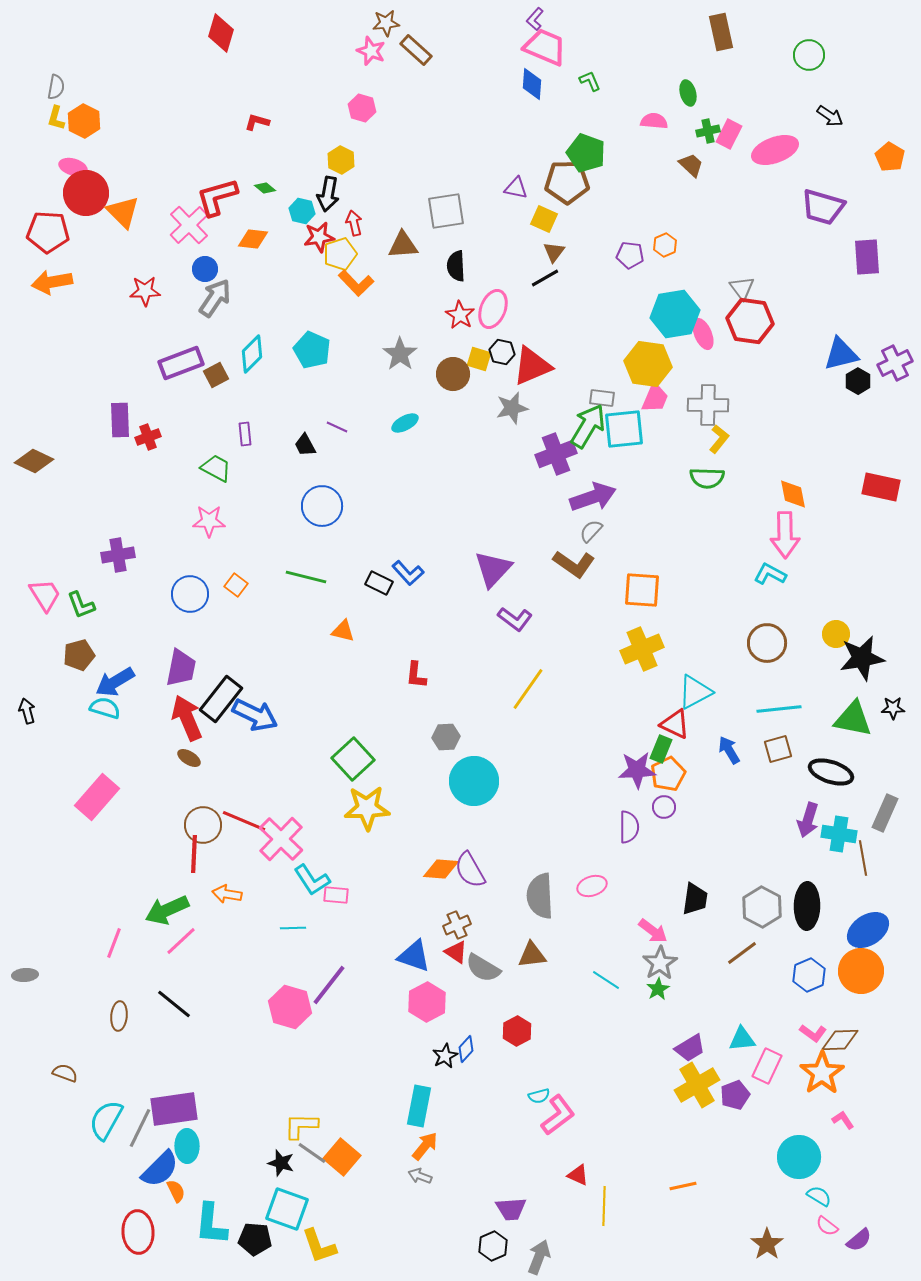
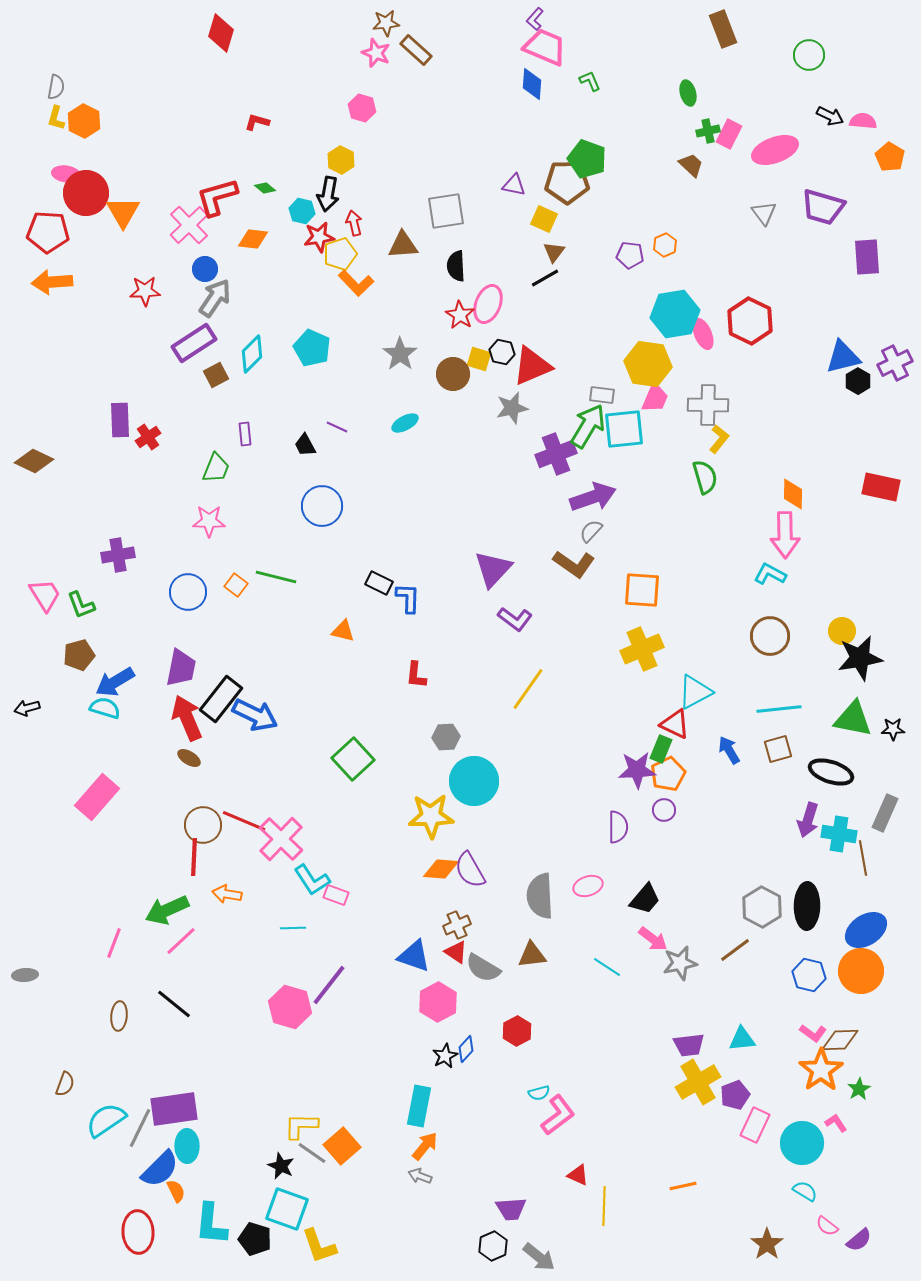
brown rectangle at (721, 32): moved 2 px right, 3 px up; rotated 9 degrees counterclockwise
pink star at (371, 51): moved 5 px right, 2 px down
black arrow at (830, 116): rotated 8 degrees counterclockwise
pink semicircle at (654, 121): moved 209 px right
green pentagon at (586, 153): moved 1 px right, 6 px down
pink ellipse at (73, 167): moved 7 px left, 7 px down; rotated 8 degrees counterclockwise
purple triangle at (516, 188): moved 2 px left, 3 px up
orange triangle at (123, 212): rotated 15 degrees clockwise
orange arrow at (52, 282): rotated 6 degrees clockwise
gray triangle at (742, 288): moved 22 px right, 75 px up
pink ellipse at (493, 309): moved 5 px left, 5 px up
red hexagon at (750, 321): rotated 18 degrees clockwise
cyan pentagon at (312, 350): moved 2 px up
blue triangle at (841, 354): moved 2 px right, 3 px down
purple rectangle at (181, 363): moved 13 px right, 20 px up; rotated 12 degrees counterclockwise
gray rectangle at (602, 398): moved 3 px up
red cross at (148, 437): rotated 15 degrees counterclockwise
green trapezoid at (216, 468): rotated 84 degrees clockwise
green semicircle at (707, 478): moved 2 px left, 1 px up; rotated 108 degrees counterclockwise
orange diamond at (793, 494): rotated 12 degrees clockwise
blue L-shape at (408, 573): moved 25 px down; rotated 136 degrees counterclockwise
green line at (306, 577): moved 30 px left
blue circle at (190, 594): moved 2 px left, 2 px up
yellow circle at (836, 634): moved 6 px right, 3 px up
brown circle at (767, 643): moved 3 px right, 7 px up
black star at (862, 658): moved 2 px left
black star at (893, 708): moved 21 px down
black arrow at (27, 711): moved 3 px up; rotated 90 degrees counterclockwise
purple circle at (664, 807): moved 3 px down
yellow star at (367, 808): moved 64 px right, 8 px down
purple semicircle at (629, 827): moved 11 px left
red line at (194, 854): moved 3 px down
pink ellipse at (592, 886): moved 4 px left
pink rectangle at (336, 895): rotated 15 degrees clockwise
black trapezoid at (695, 899): moved 50 px left; rotated 32 degrees clockwise
blue ellipse at (868, 930): moved 2 px left
pink arrow at (653, 931): moved 8 px down
brown line at (742, 953): moved 7 px left, 3 px up
gray star at (660, 963): moved 20 px right; rotated 20 degrees clockwise
blue hexagon at (809, 975): rotated 24 degrees counterclockwise
cyan line at (606, 980): moved 1 px right, 13 px up
green star at (658, 989): moved 201 px right, 100 px down
pink hexagon at (427, 1002): moved 11 px right
purple trapezoid at (690, 1048): moved 1 px left, 3 px up; rotated 24 degrees clockwise
pink rectangle at (767, 1066): moved 12 px left, 59 px down
brown semicircle at (65, 1073): moved 11 px down; rotated 90 degrees clockwise
orange star at (822, 1073): moved 1 px left, 3 px up
yellow cross at (697, 1085): moved 1 px right, 3 px up
cyan semicircle at (539, 1096): moved 3 px up
cyan semicircle at (106, 1120): rotated 27 degrees clockwise
pink L-shape at (843, 1120): moved 7 px left, 3 px down
orange square at (342, 1157): moved 11 px up; rotated 9 degrees clockwise
cyan circle at (799, 1157): moved 3 px right, 14 px up
black star at (281, 1163): moved 3 px down; rotated 8 degrees clockwise
cyan semicircle at (819, 1196): moved 14 px left, 5 px up
black pentagon at (255, 1239): rotated 12 degrees clockwise
gray arrow at (539, 1257): rotated 108 degrees clockwise
